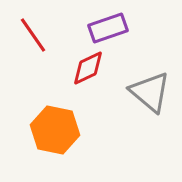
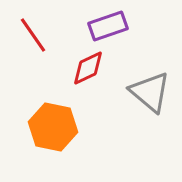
purple rectangle: moved 2 px up
orange hexagon: moved 2 px left, 3 px up
